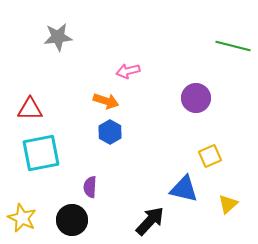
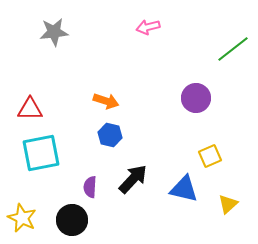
gray star: moved 4 px left, 5 px up
green line: moved 3 px down; rotated 52 degrees counterclockwise
pink arrow: moved 20 px right, 44 px up
blue hexagon: moved 3 px down; rotated 15 degrees counterclockwise
black arrow: moved 17 px left, 42 px up
